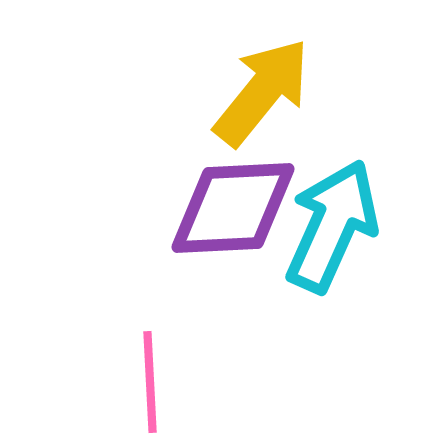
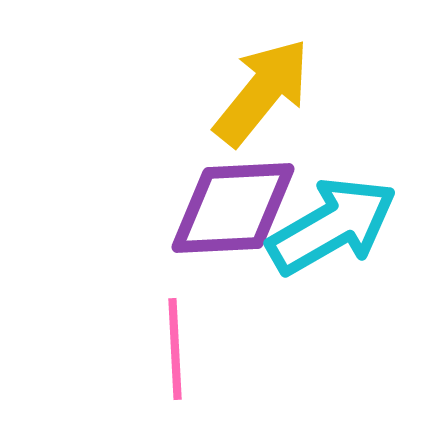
cyan arrow: rotated 36 degrees clockwise
pink line: moved 25 px right, 33 px up
